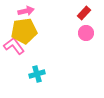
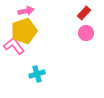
yellow pentagon: rotated 10 degrees counterclockwise
